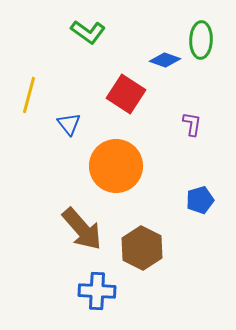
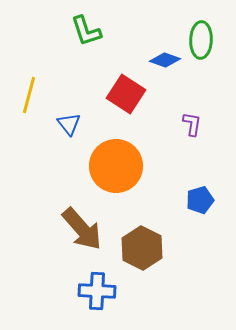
green L-shape: moved 2 px left, 1 px up; rotated 36 degrees clockwise
